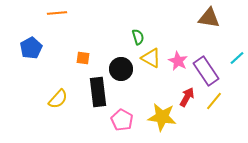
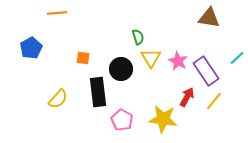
yellow triangle: rotated 30 degrees clockwise
yellow star: moved 1 px right, 2 px down
